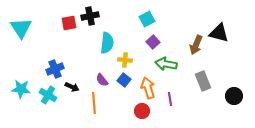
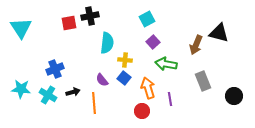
blue square: moved 2 px up
black arrow: moved 1 px right, 5 px down; rotated 40 degrees counterclockwise
